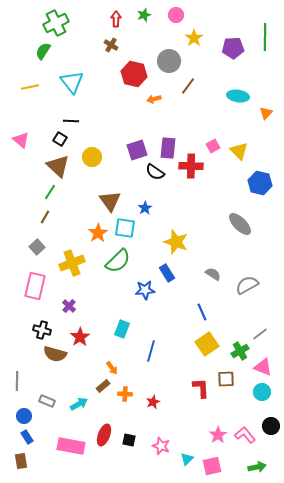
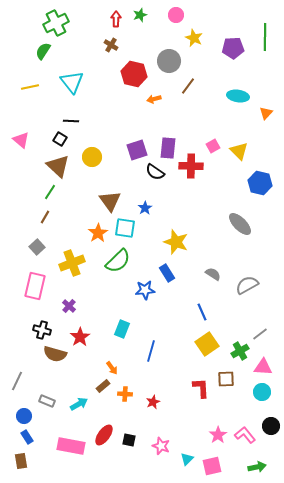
green star at (144, 15): moved 4 px left
yellow star at (194, 38): rotated 12 degrees counterclockwise
pink triangle at (263, 367): rotated 18 degrees counterclockwise
gray line at (17, 381): rotated 24 degrees clockwise
red ellipse at (104, 435): rotated 15 degrees clockwise
